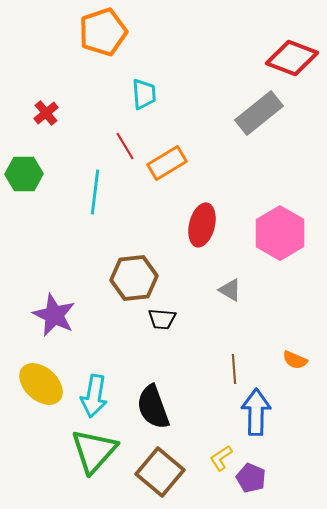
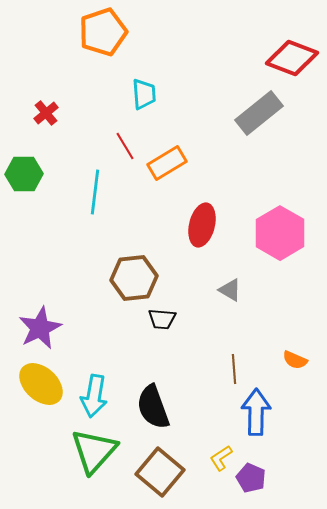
purple star: moved 14 px left, 13 px down; rotated 21 degrees clockwise
